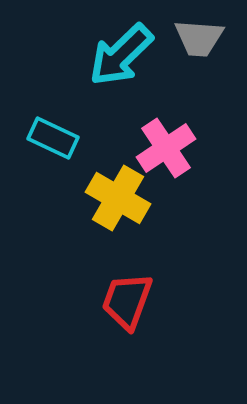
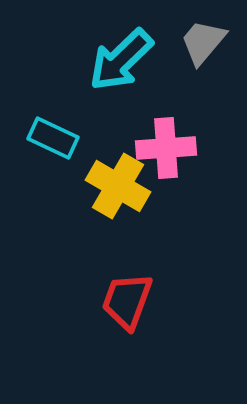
gray trapezoid: moved 4 px right, 4 px down; rotated 126 degrees clockwise
cyan arrow: moved 5 px down
pink cross: rotated 30 degrees clockwise
yellow cross: moved 12 px up
